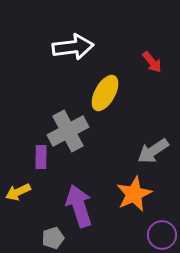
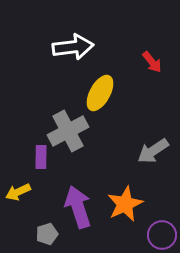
yellow ellipse: moved 5 px left
orange star: moved 9 px left, 10 px down
purple arrow: moved 1 px left, 1 px down
gray pentagon: moved 6 px left, 4 px up
